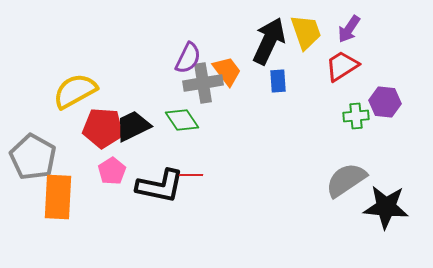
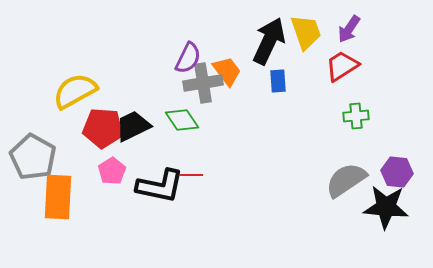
purple hexagon: moved 12 px right, 70 px down
